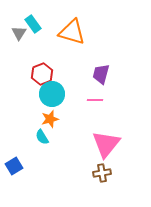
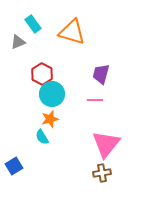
gray triangle: moved 1 px left, 9 px down; rotated 35 degrees clockwise
red hexagon: rotated 10 degrees counterclockwise
